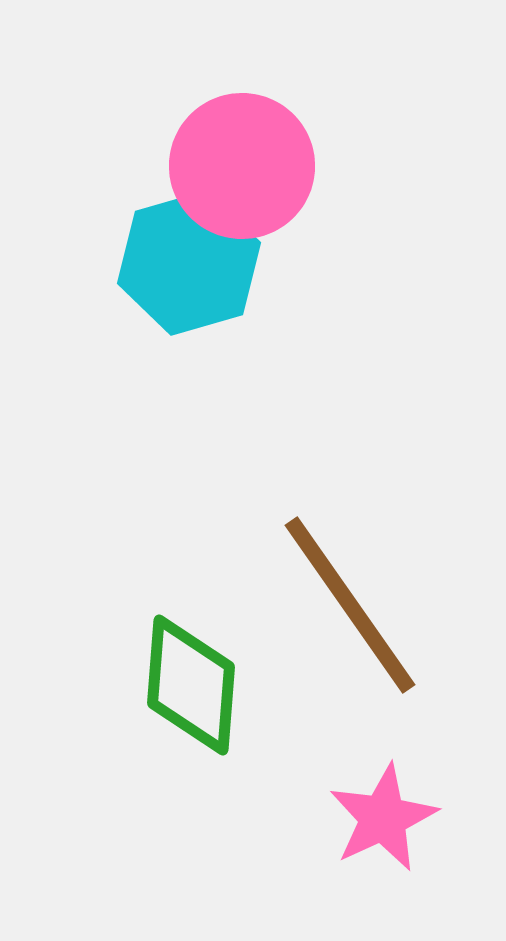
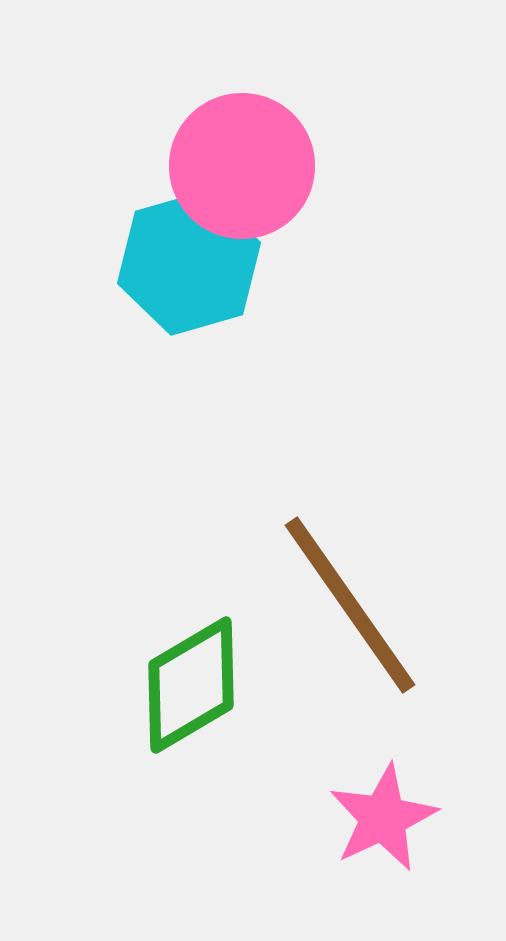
green diamond: rotated 55 degrees clockwise
